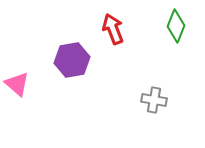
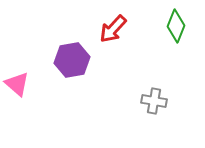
red arrow: rotated 116 degrees counterclockwise
gray cross: moved 1 px down
